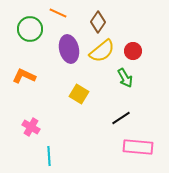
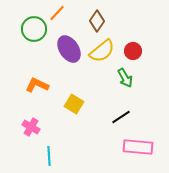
orange line: moved 1 px left; rotated 72 degrees counterclockwise
brown diamond: moved 1 px left, 1 px up
green circle: moved 4 px right
purple ellipse: rotated 20 degrees counterclockwise
orange L-shape: moved 13 px right, 9 px down
yellow square: moved 5 px left, 10 px down
black line: moved 1 px up
